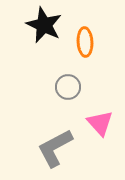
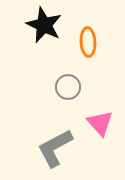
orange ellipse: moved 3 px right
